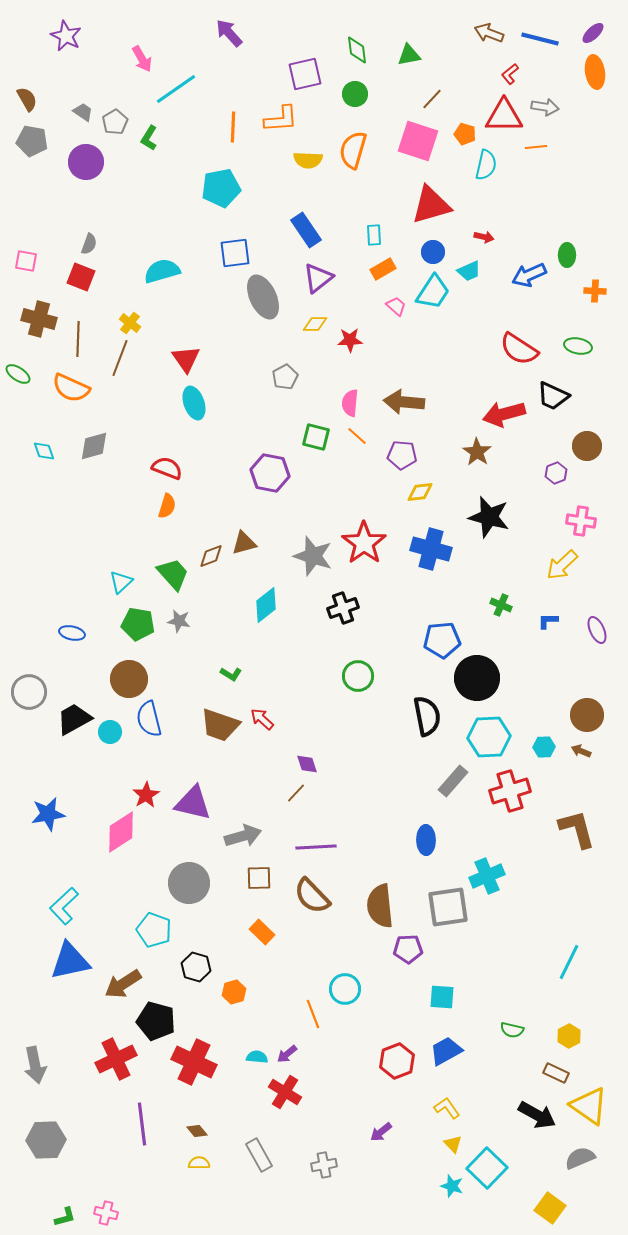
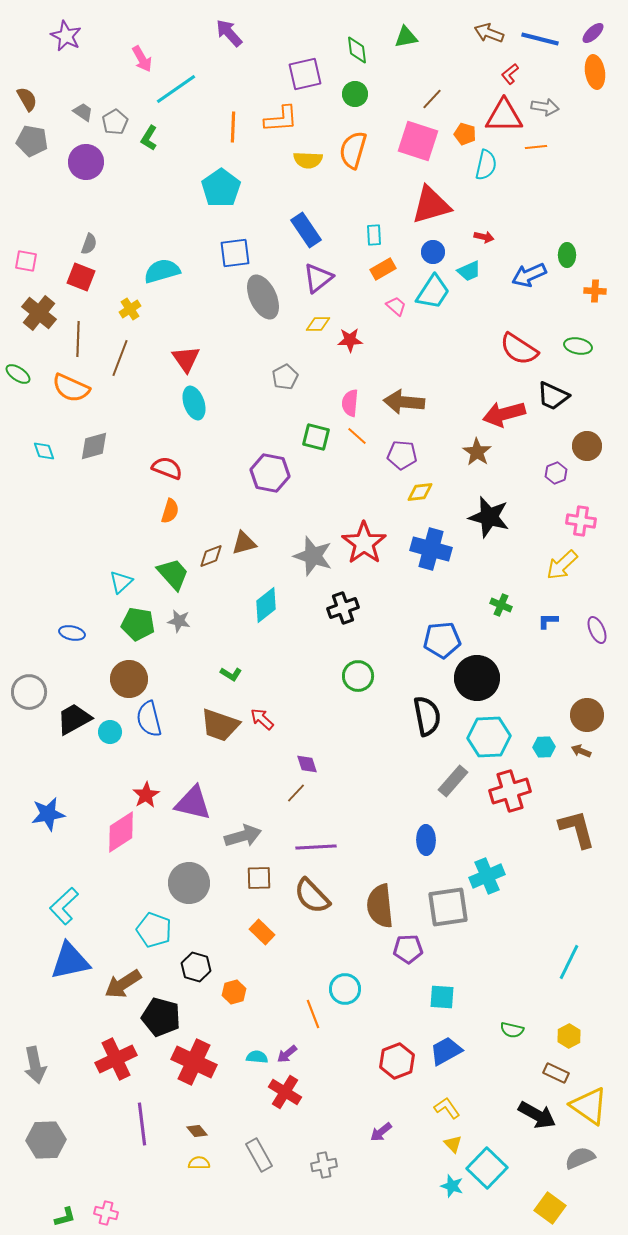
green triangle at (409, 55): moved 3 px left, 18 px up
cyan pentagon at (221, 188): rotated 24 degrees counterclockwise
brown cross at (39, 319): moved 6 px up; rotated 24 degrees clockwise
yellow cross at (130, 323): moved 14 px up; rotated 20 degrees clockwise
yellow diamond at (315, 324): moved 3 px right
orange semicircle at (167, 506): moved 3 px right, 5 px down
black pentagon at (156, 1021): moved 5 px right, 4 px up
